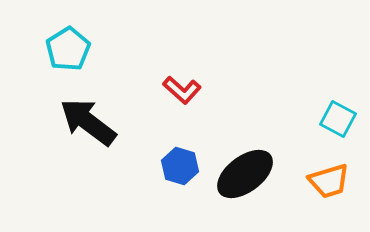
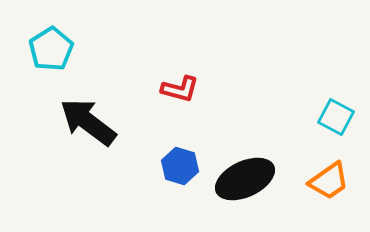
cyan pentagon: moved 17 px left
red L-shape: moved 2 px left, 1 px up; rotated 27 degrees counterclockwise
cyan square: moved 2 px left, 2 px up
black ellipse: moved 5 px down; rotated 12 degrees clockwise
orange trapezoid: rotated 18 degrees counterclockwise
